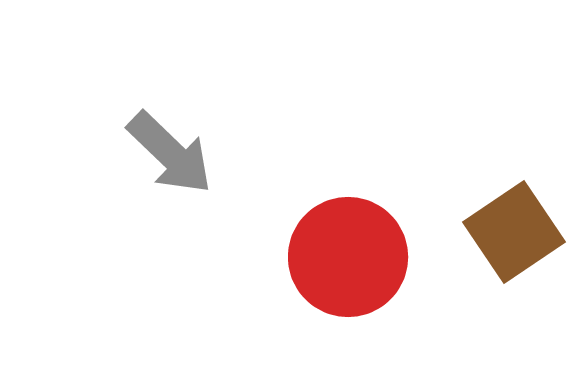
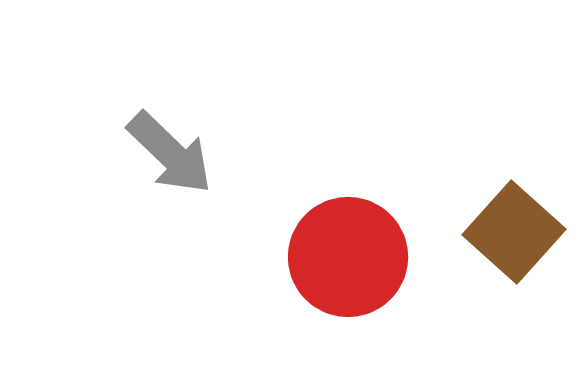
brown square: rotated 14 degrees counterclockwise
